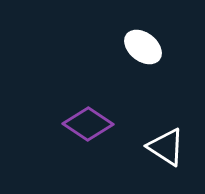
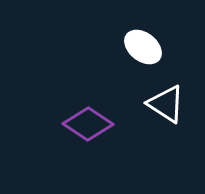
white triangle: moved 43 px up
